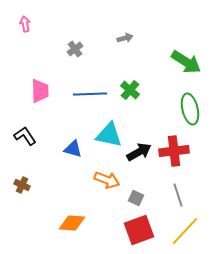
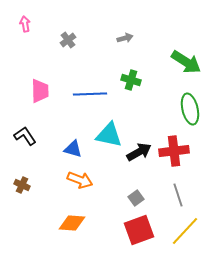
gray cross: moved 7 px left, 9 px up
green cross: moved 1 px right, 10 px up; rotated 24 degrees counterclockwise
orange arrow: moved 27 px left
gray square: rotated 28 degrees clockwise
